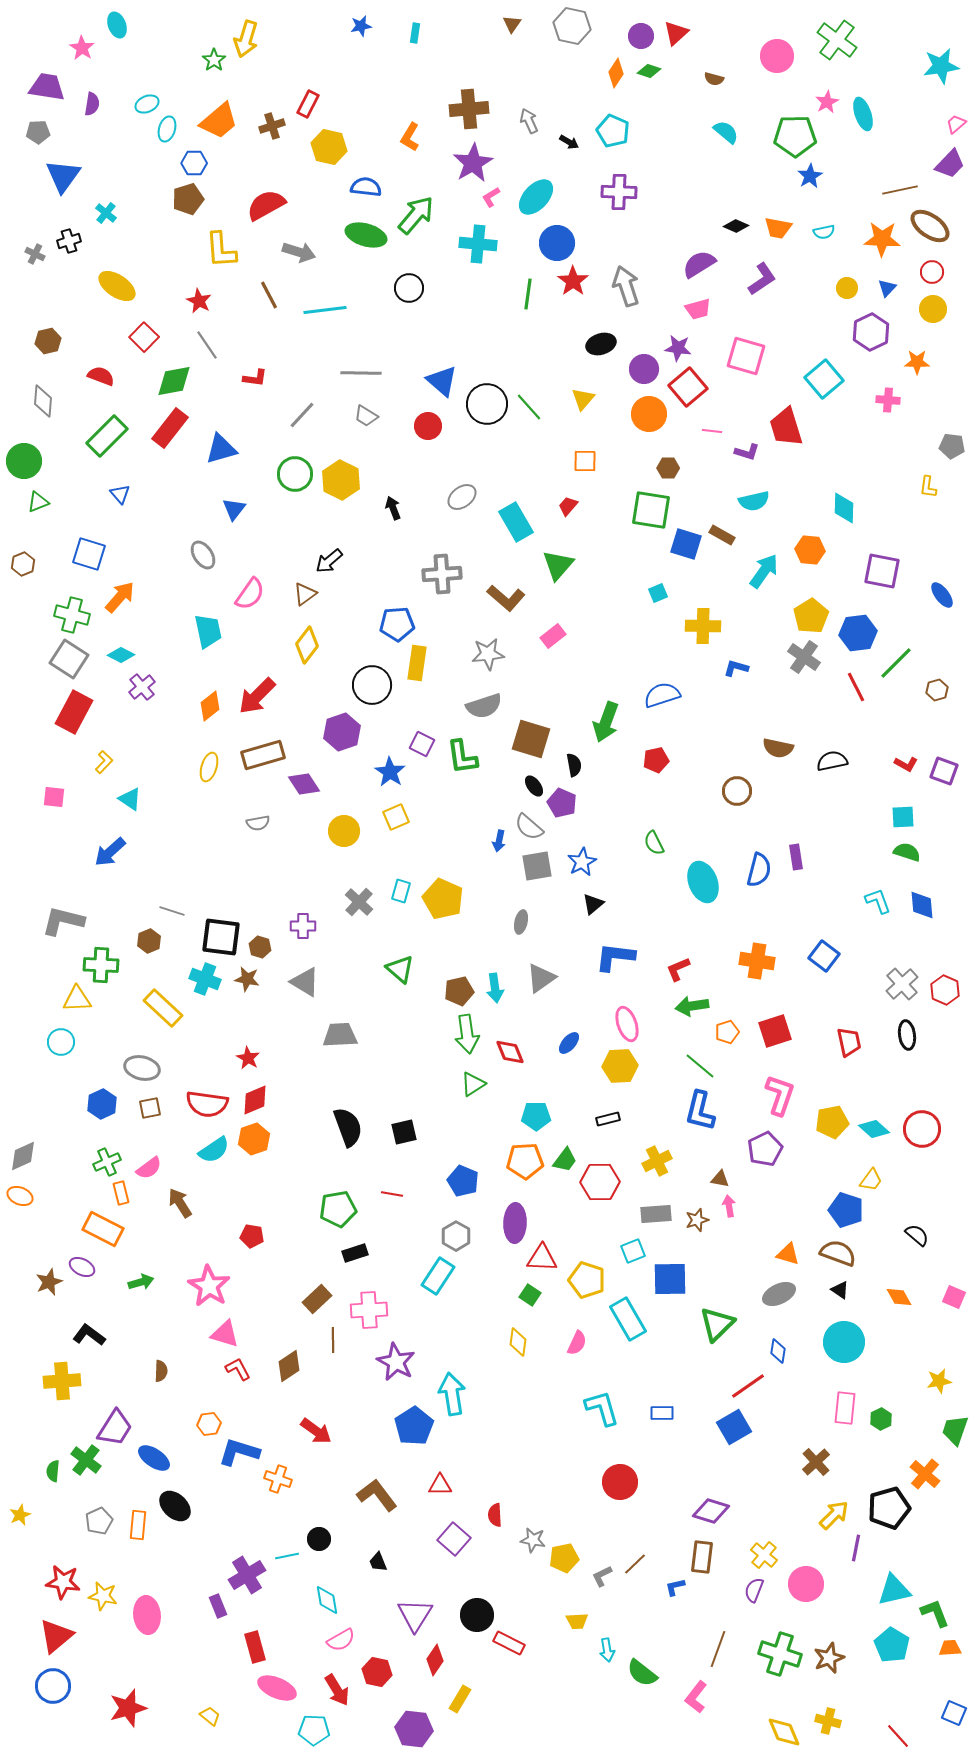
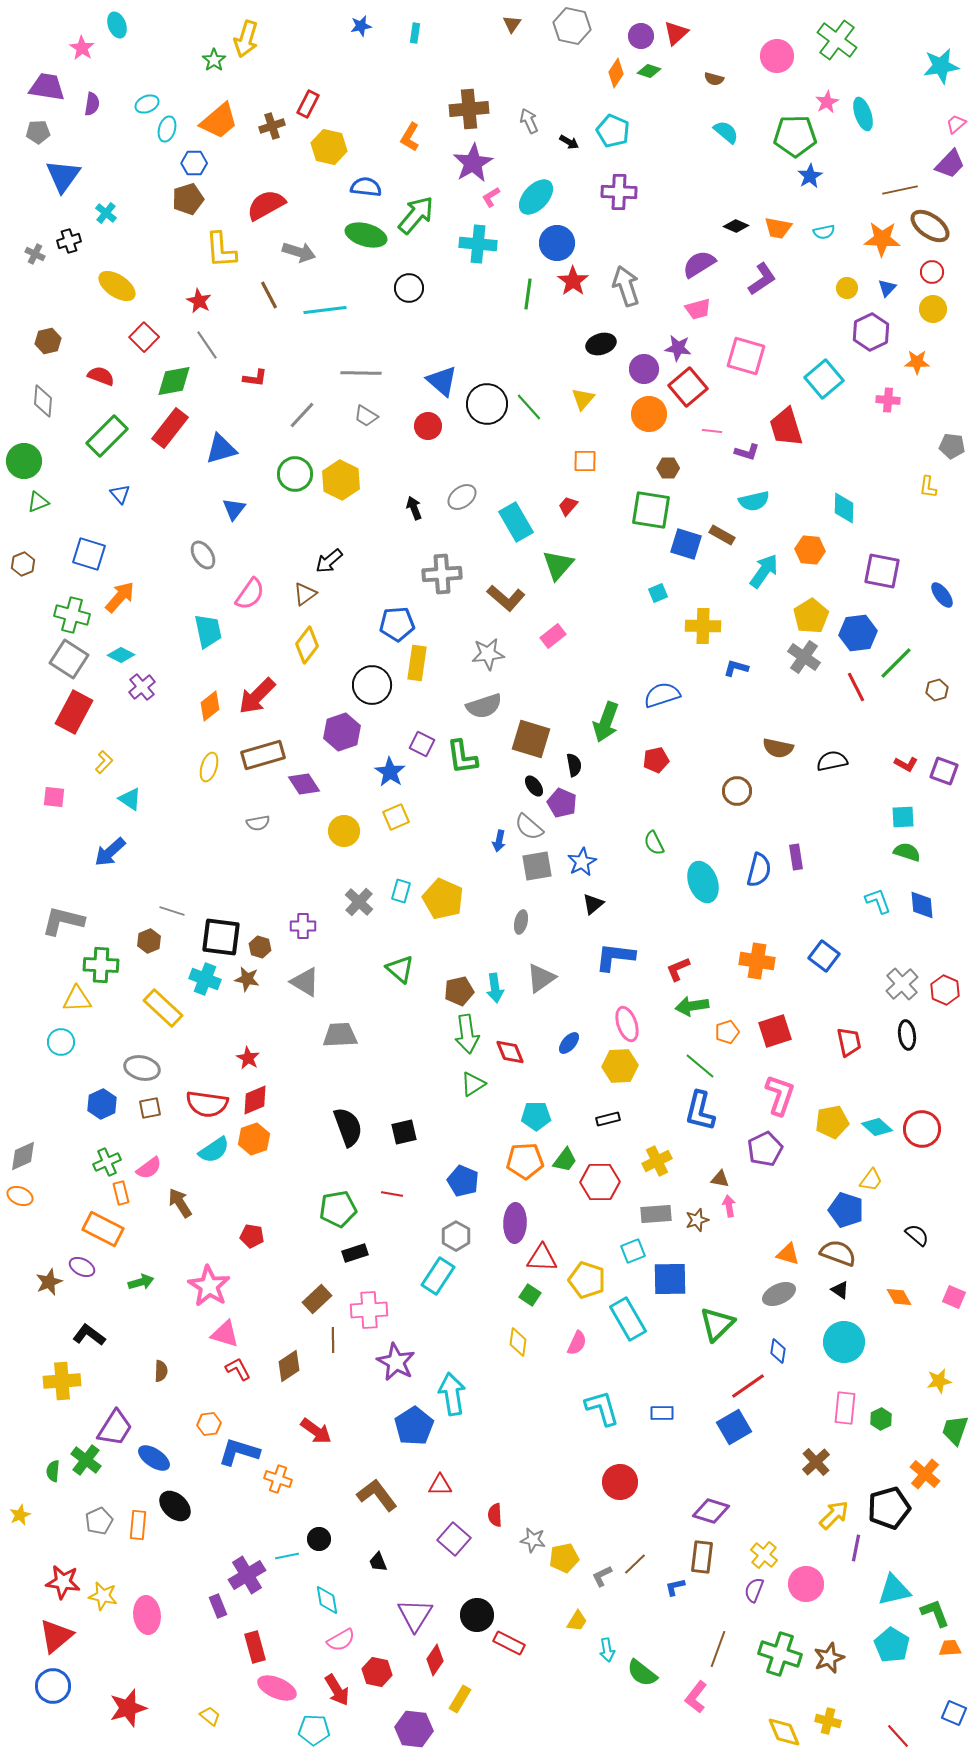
black arrow at (393, 508): moved 21 px right
cyan diamond at (874, 1129): moved 3 px right, 2 px up
yellow trapezoid at (577, 1621): rotated 55 degrees counterclockwise
